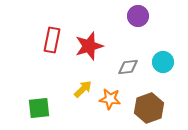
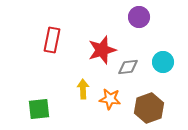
purple circle: moved 1 px right, 1 px down
red star: moved 13 px right, 4 px down
yellow arrow: rotated 48 degrees counterclockwise
green square: moved 1 px down
